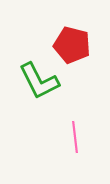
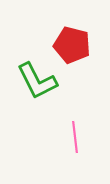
green L-shape: moved 2 px left
